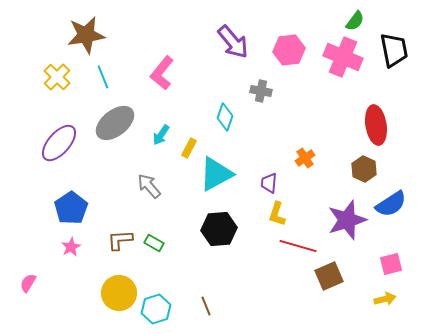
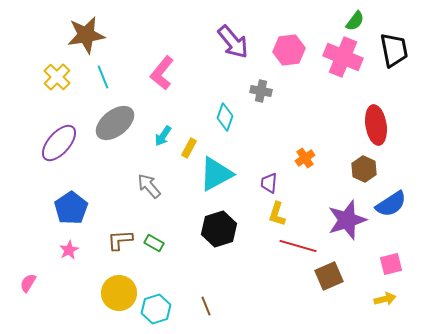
cyan arrow: moved 2 px right, 1 px down
black hexagon: rotated 12 degrees counterclockwise
pink star: moved 2 px left, 3 px down
